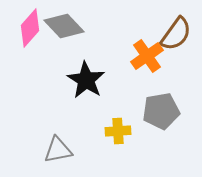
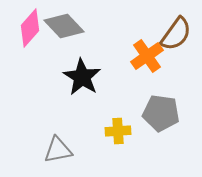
black star: moved 4 px left, 3 px up
gray pentagon: moved 2 px down; rotated 18 degrees clockwise
